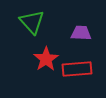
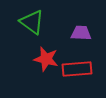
green triangle: rotated 12 degrees counterclockwise
red star: rotated 25 degrees counterclockwise
